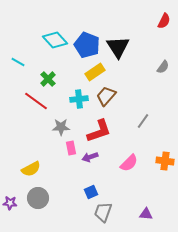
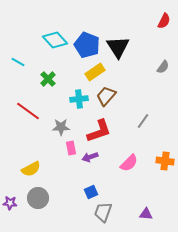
red line: moved 8 px left, 10 px down
